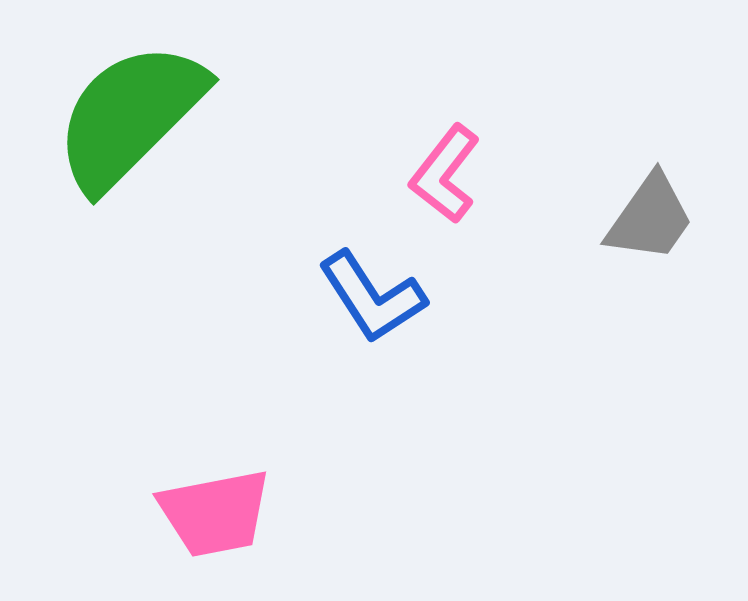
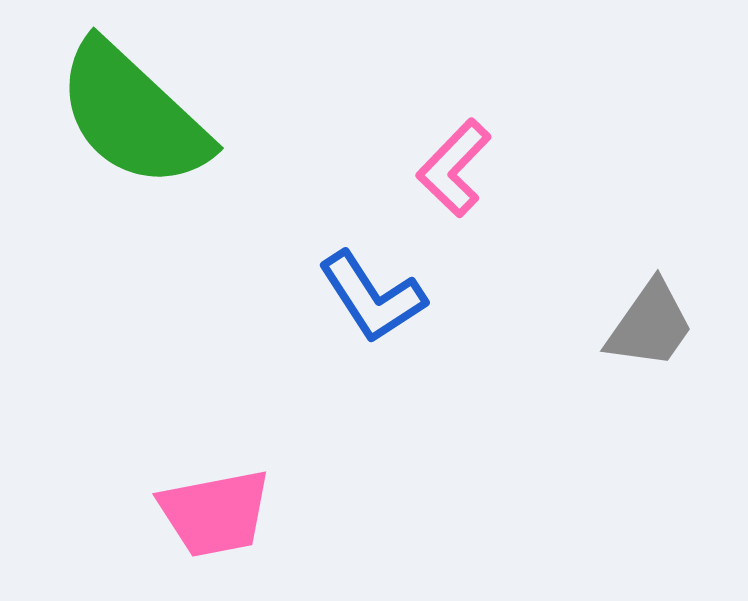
green semicircle: moved 3 px right, 1 px up; rotated 92 degrees counterclockwise
pink L-shape: moved 9 px right, 6 px up; rotated 6 degrees clockwise
gray trapezoid: moved 107 px down
